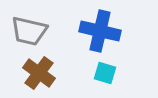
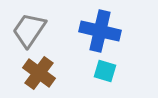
gray trapezoid: moved 1 px up; rotated 111 degrees clockwise
cyan square: moved 2 px up
